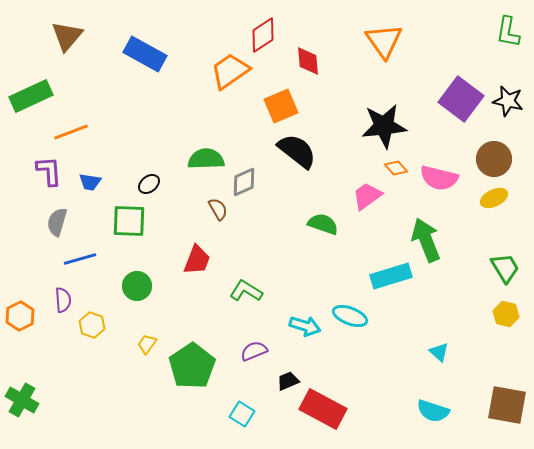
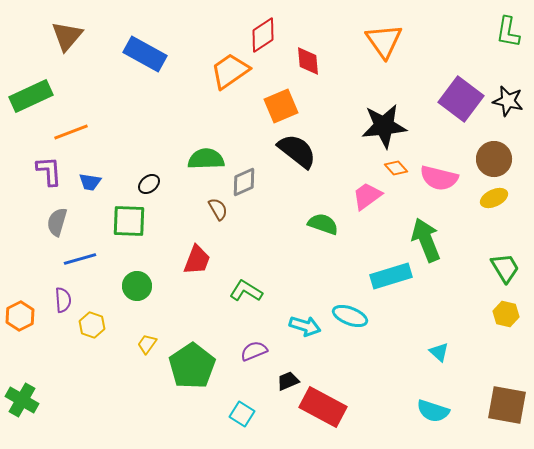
red rectangle at (323, 409): moved 2 px up
